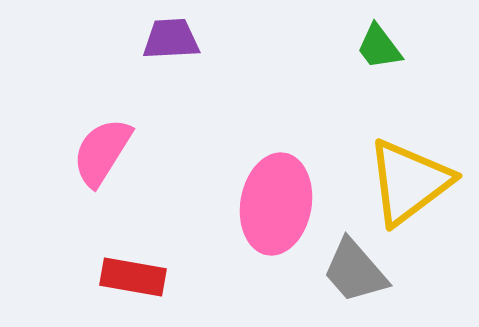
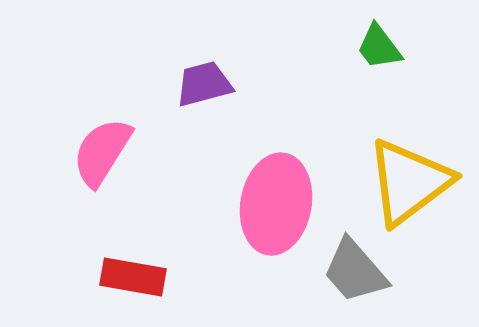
purple trapezoid: moved 33 px right, 45 px down; rotated 12 degrees counterclockwise
